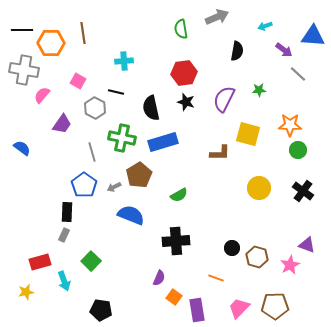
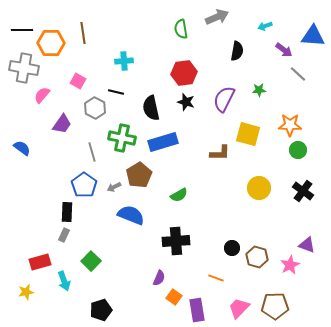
gray cross at (24, 70): moved 2 px up
black pentagon at (101, 310): rotated 25 degrees counterclockwise
